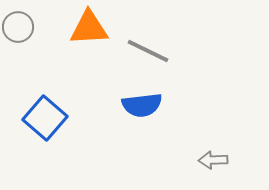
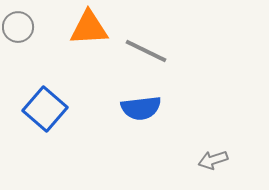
gray line: moved 2 px left
blue semicircle: moved 1 px left, 3 px down
blue square: moved 9 px up
gray arrow: rotated 16 degrees counterclockwise
